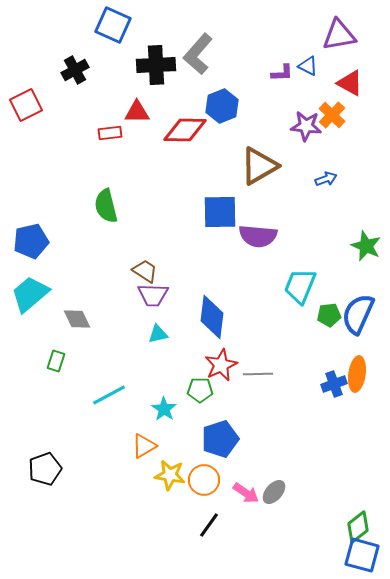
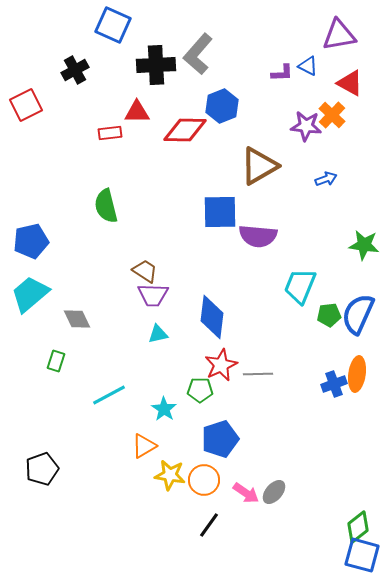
green star at (366, 246): moved 2 px left, 1 px up; rotated 16 degrees counterclockwise
black pentagon at (45, 469): moved 3 px left
